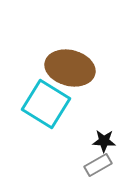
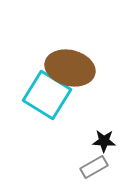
cyan square: moved 1 px right, 9 px up
gray rectangle: moved 4 px left, 2 px down
